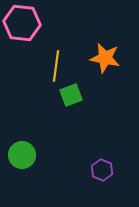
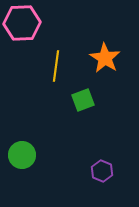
pink hexagon: rotated 9 degrees counterclockwise
orange star: rotated 20 degrees clockwise
green square: moved 12 px right, 5 px down
purple hexagon: moved 1 px down
